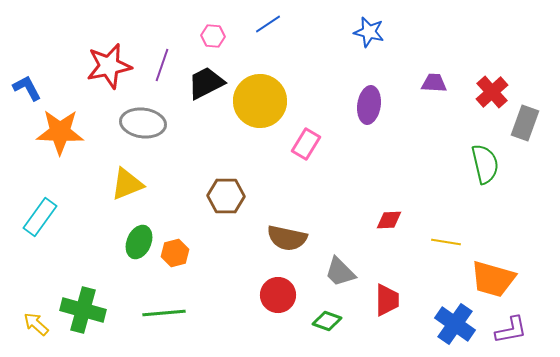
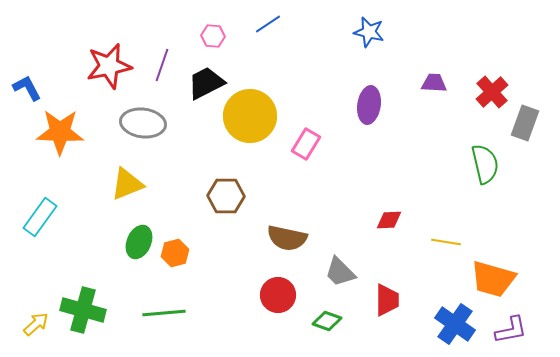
yellow circle: moved 10 px left, 15 px down
yellow arrow: rotated 96 degrees clockwise
